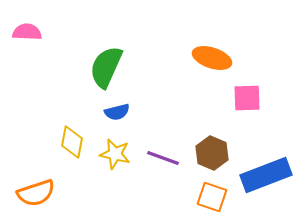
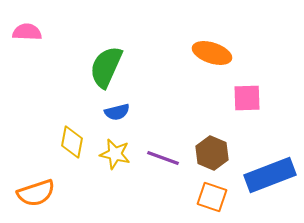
orange ellipse: moved 5 px up
blue rectangle: moved 4 px right
